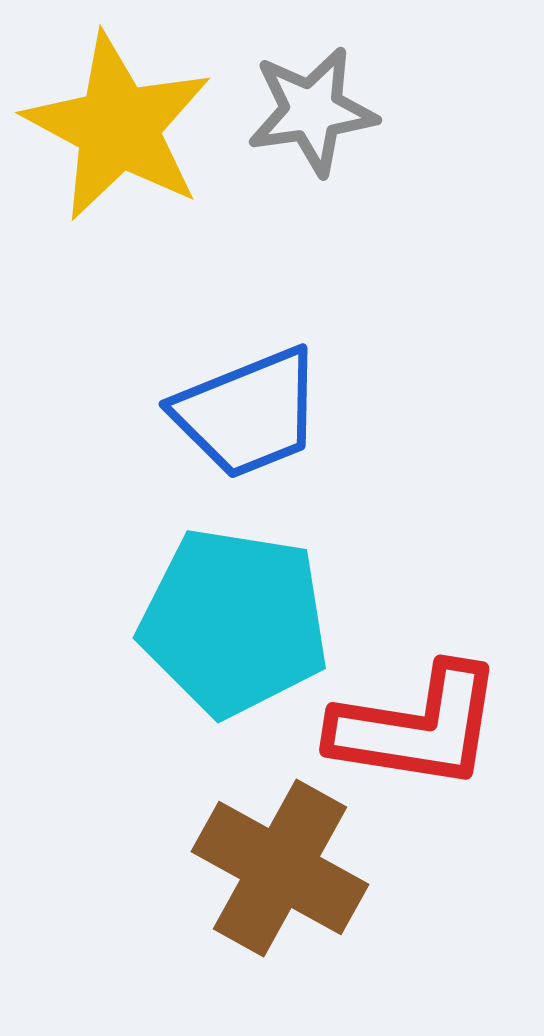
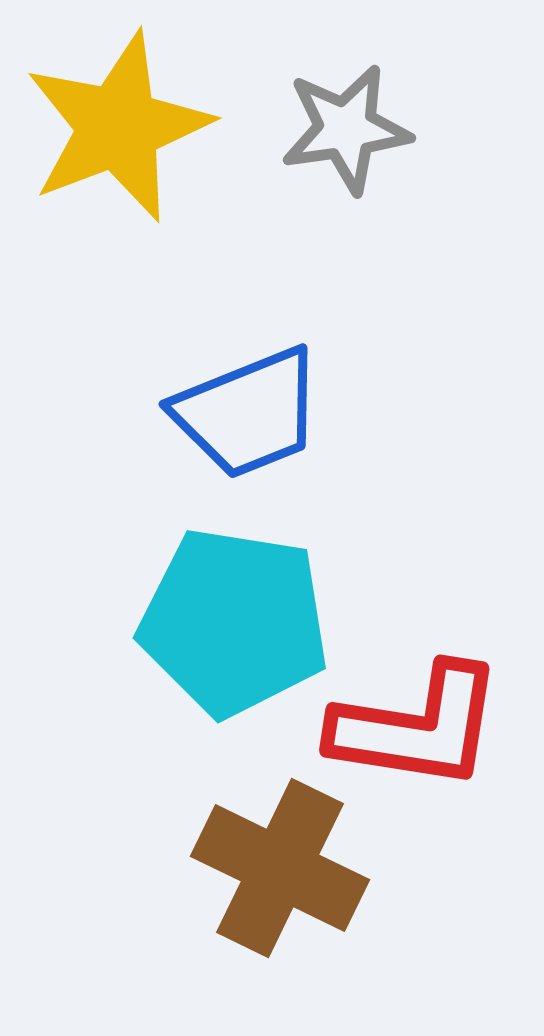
gray star: moved 34 px right, 18 px down
yellow star: rotated 23 degrees clockwise
brown cross: rotated 3 degrees counterclockwise
